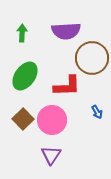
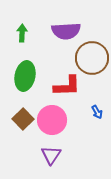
green ellipse: rotated 24 degrees counterclockwise
